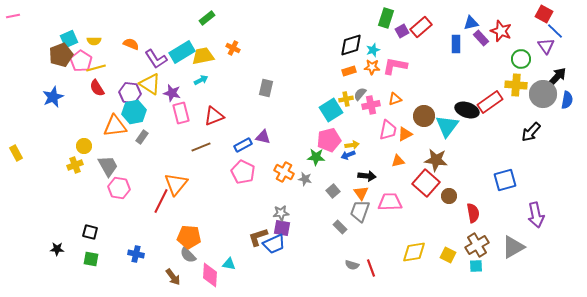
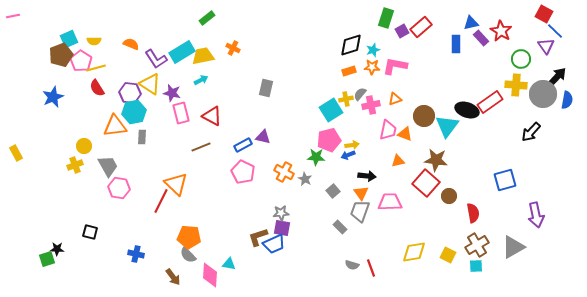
red star at (501, 31): rotated 10 degrees clockwise
red triangle at (214, 116): moved 2 px left; rotated 50 degrees clockwise
orange triangle at (405, 134): rotated 49 degrees clockwise
gray rectangle at (142, 137): rotated 32 degrees counterclockwise
gray star at (305, 179): rotated 16 degrees clockwise
orange triangle at (176, 184): rotated 25 degrees counterclockwise
green square at (91, 259): moved 44 px left; rotated 28 degrees counterclockwise
